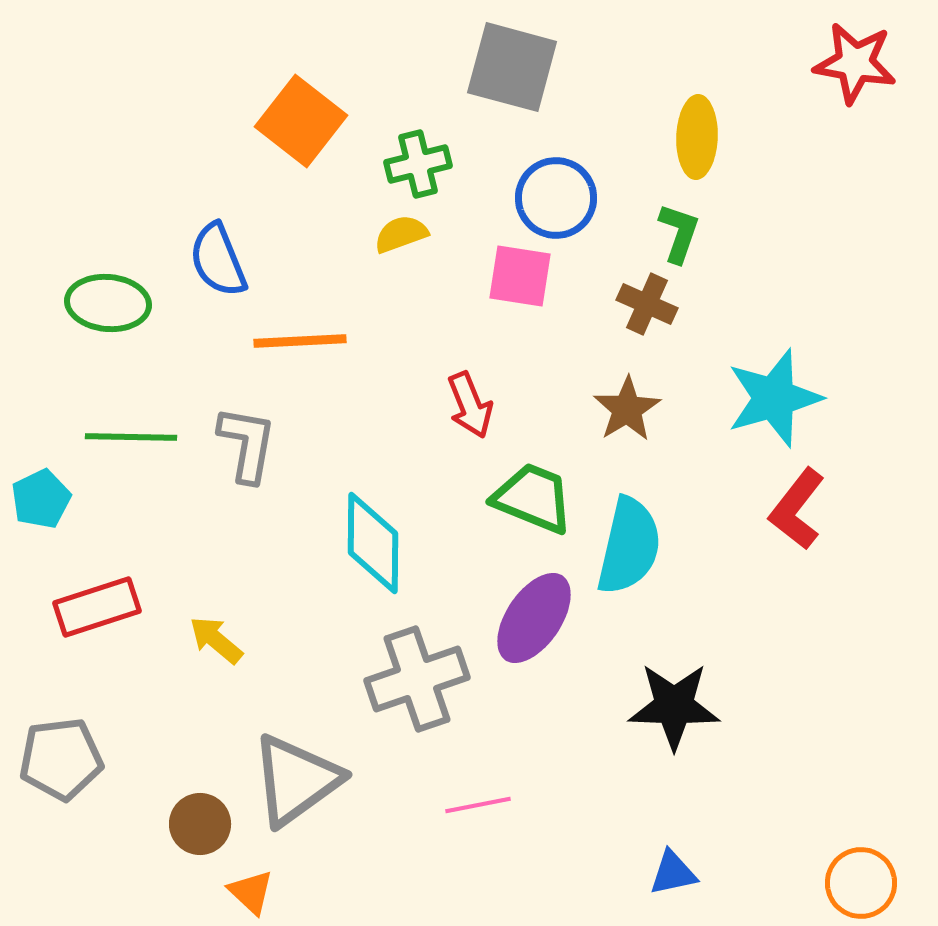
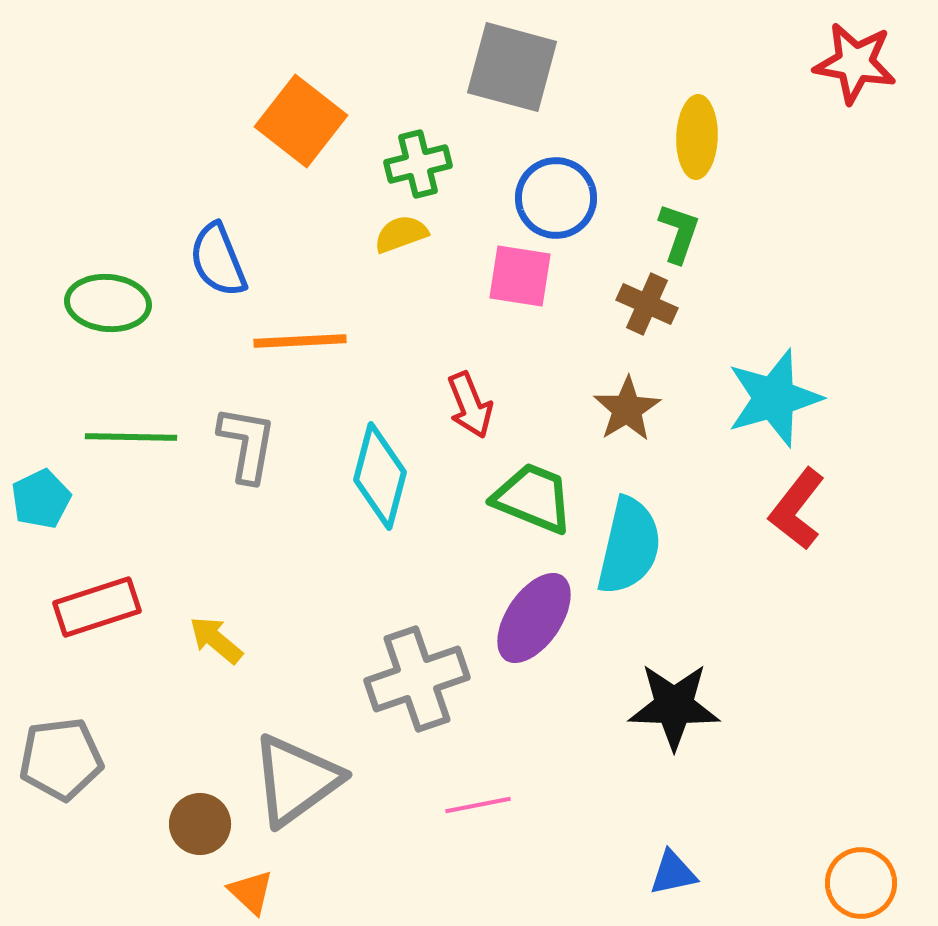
cyan diamond: moved 7 px right, 67 px up; rotated 14 degrees clockwise
